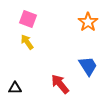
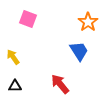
yellow arrow: moved 14 px left, 15 px down
blue trapezoid: moved 9 px left, 15 px up
black triangle: moved 2 px up
